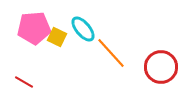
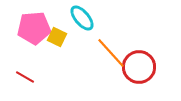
cyan ellipse: moved 1 px left, 11 px up
red circle: moved 22 px left
red line: moved 1 px right, 5 px up
